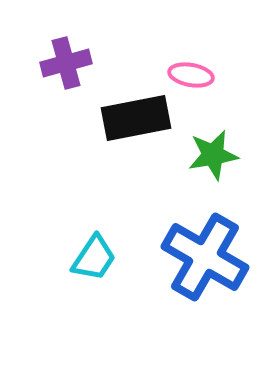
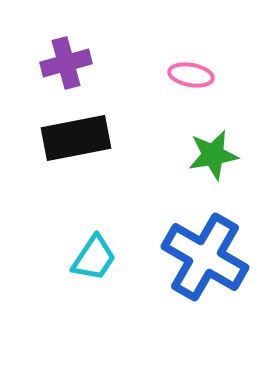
black rectangle: moved 60 px left, 20 px down
